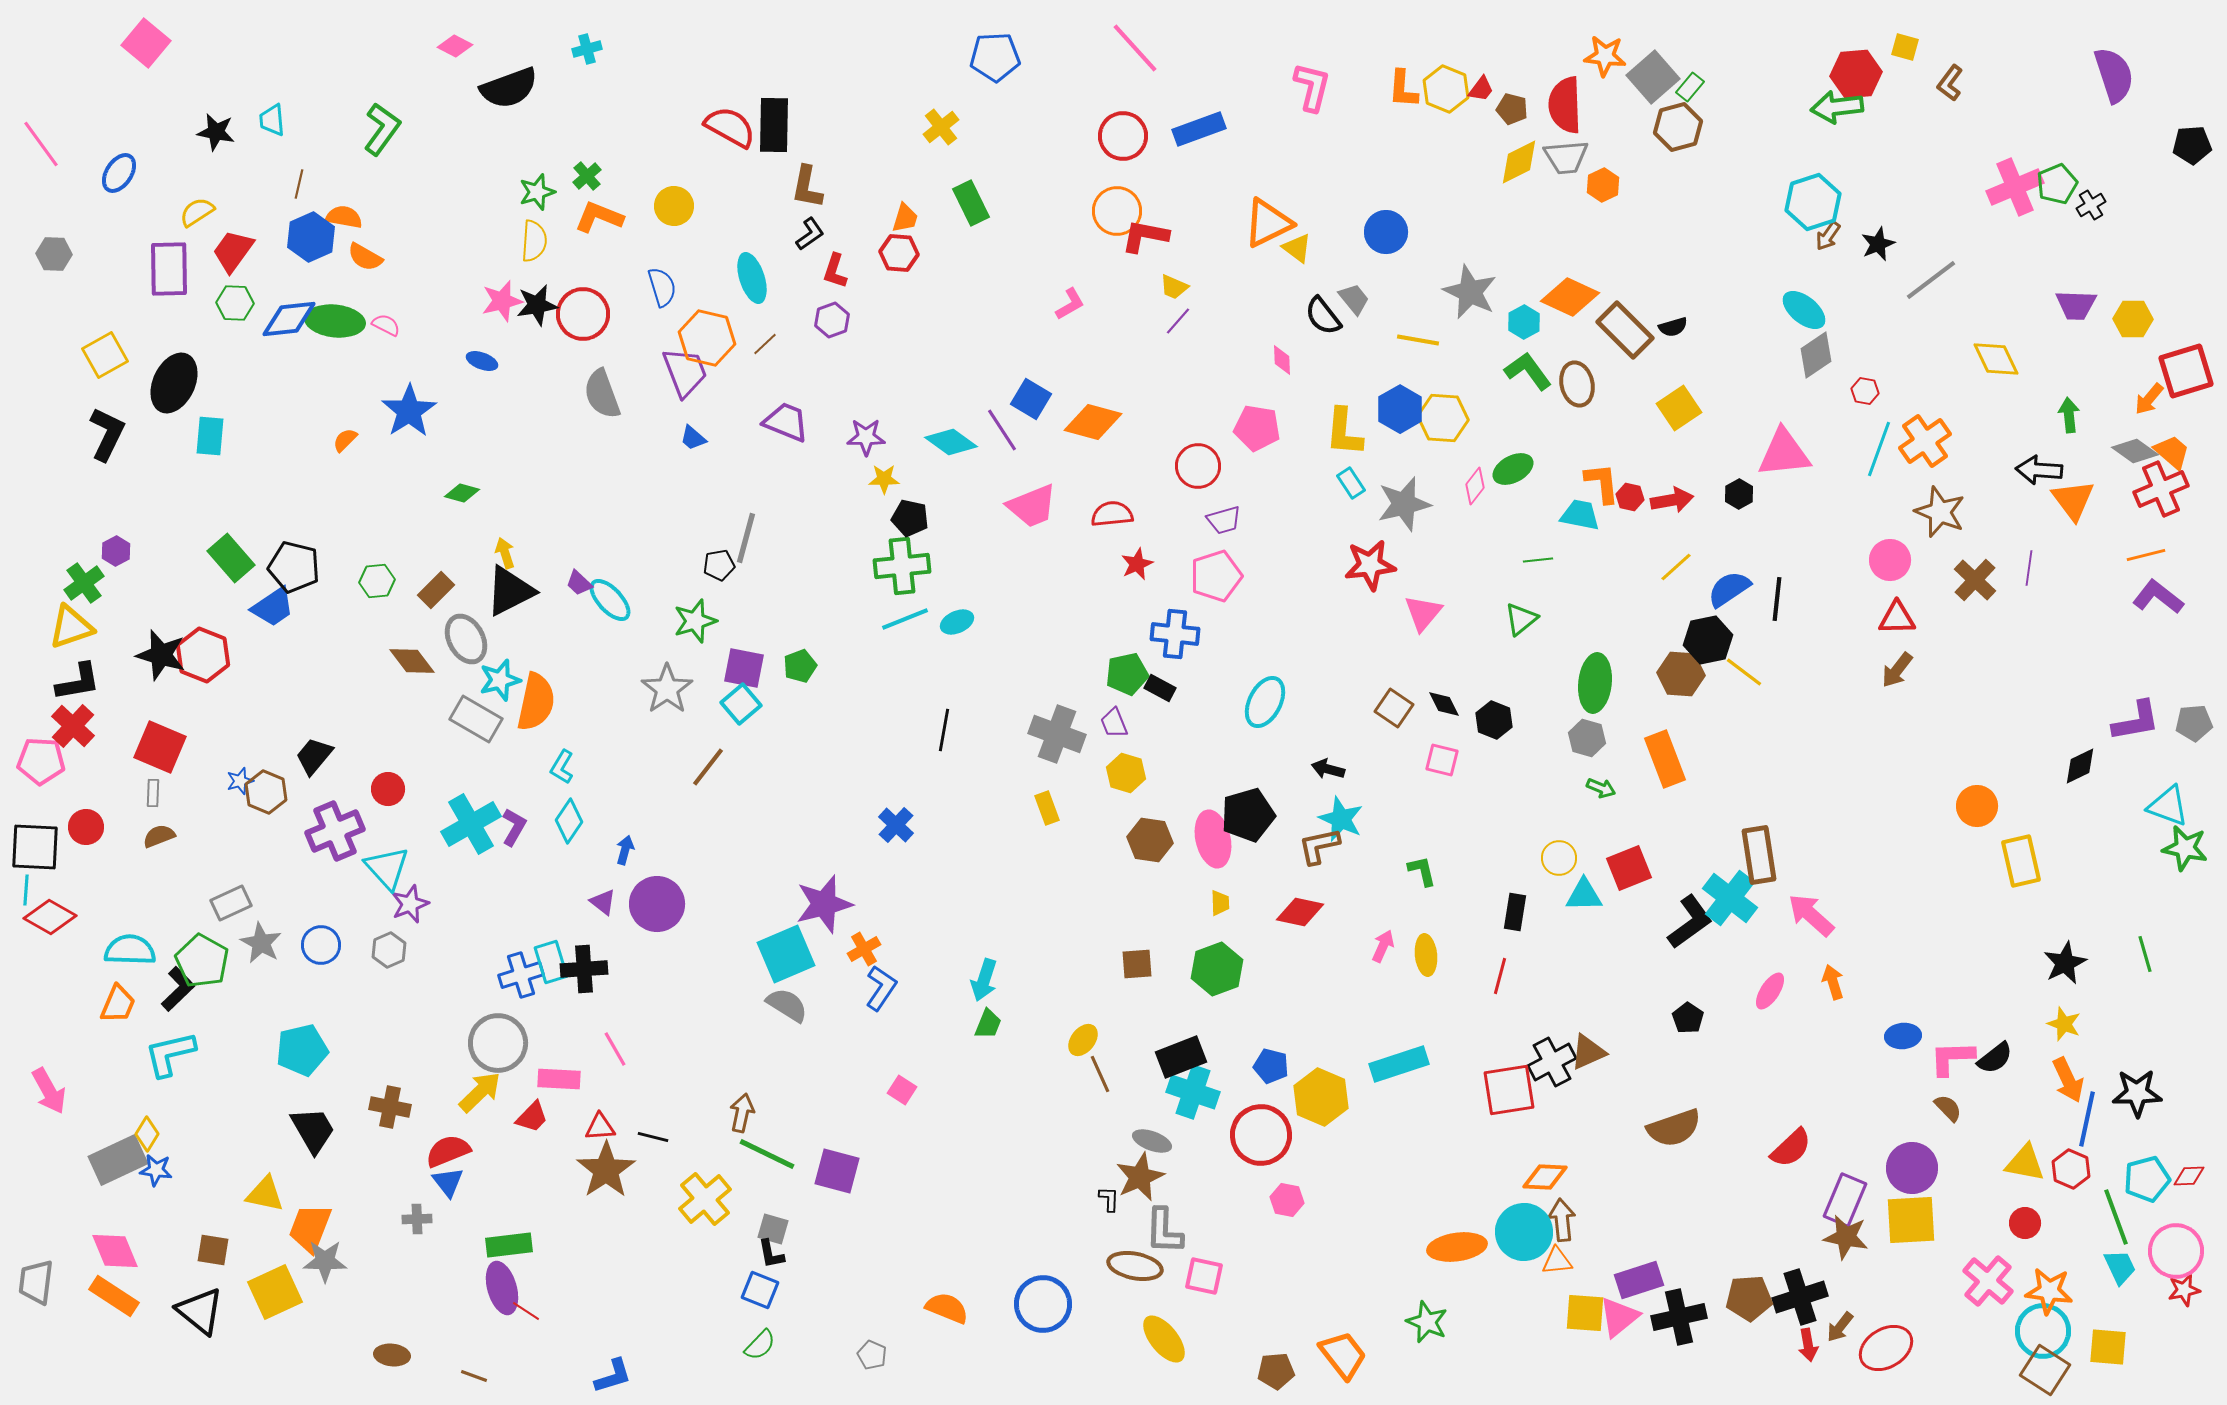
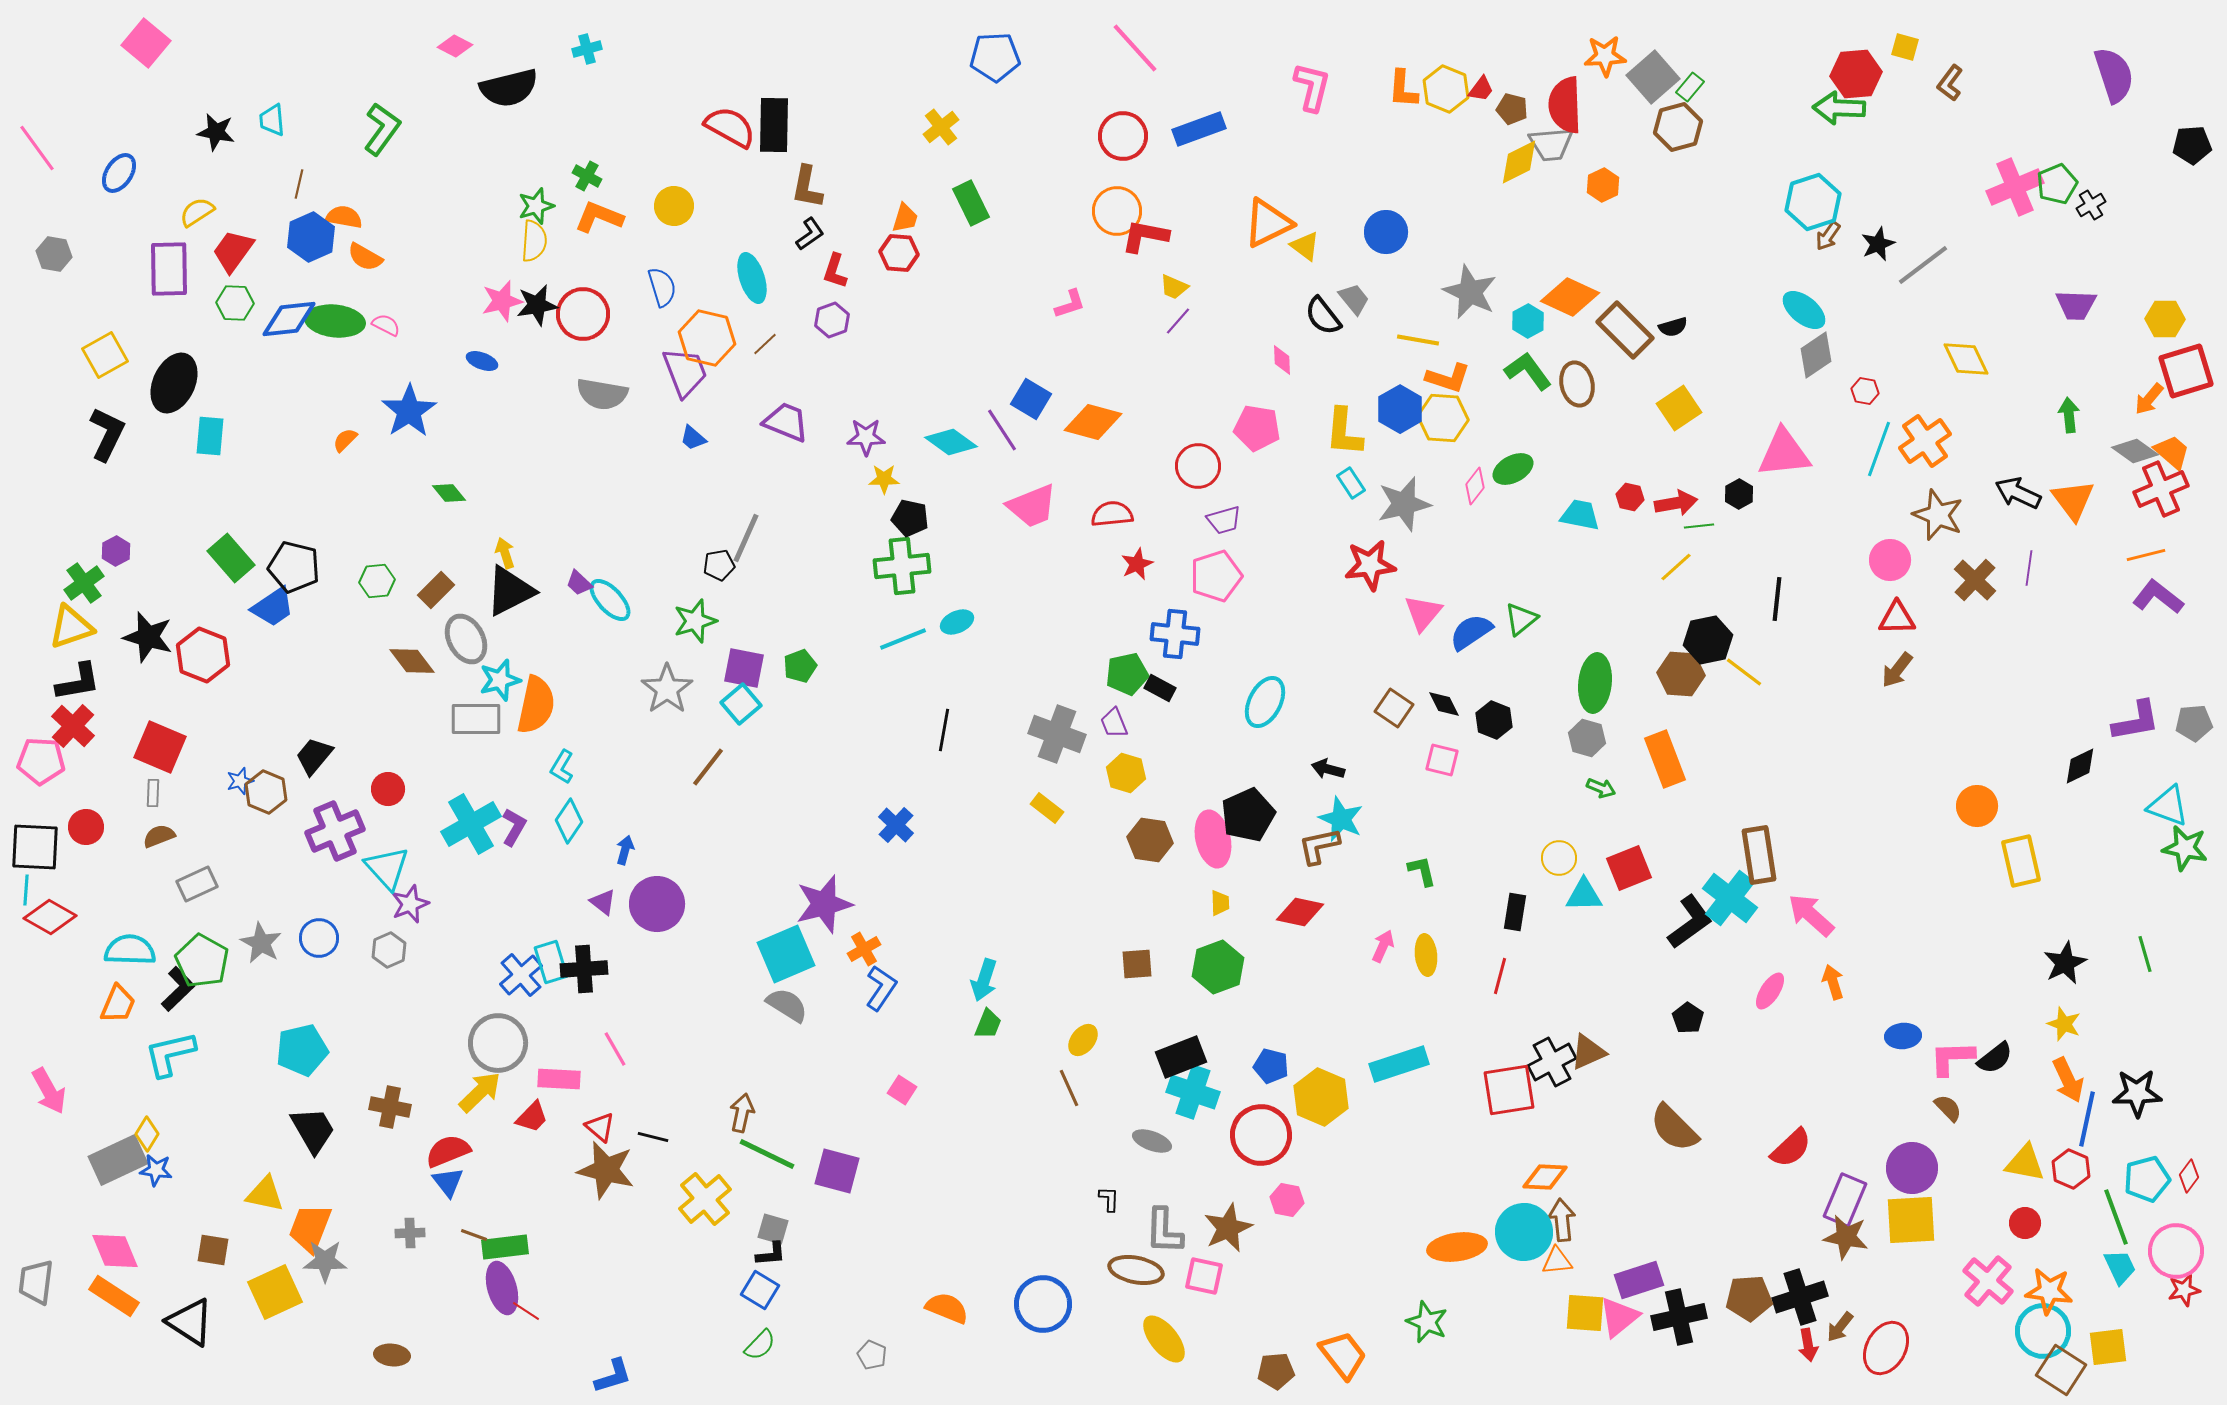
orange star at (1605, 56): rotated 9 degrees counterclockwise
black semicircle at (509, 88): rotated 6 degrees clockwise
green arrow at (1837, 107): moved 2 px right, 1 px down; rotated 9 degrees clockwise
pink line at (41, 144): moved 4 px left, 4 px down
gray trapezoid at (1566, 157): moved 15 px left, 13 px up
green cross at (587, 176): rotated 20 degrees counterclockwise
green star at (537, 192): moved 1 px left, 14 px down
yellow triangle at (1297, 248): moved 8 px right, 2 px up
gray hexagon at (54, 254): rotated 8 degrees clockwise
gray line at (1931, 280): moved 8 px left, 15 px up
pink L-shape at (1070, 304): rotated 12 degrees clockwise
yellow hexagon at (2133, 319): moved 32 px right
cyan hexagon at (1524, 322): moved 4 px right, 1 px up
yellow diamond at (1996, 359): moved 30 px left
gray semicircle at (602, 394): rotated 60 degrees counterclockwise
black arrow at (2039, 470): moved 21 px left, 23 px down; rotated 21 degrees clockwise
orange L-shape at (1602, 483): moved 154 px left, 105 px up; rotated 114 degrees clockwise
green diamond at (462, 493): moved 13 px left; rotated 36 degrees clockwise
red arrow at (1672, 500): moved 4 px right, 3 px down
brown star at (1940, 512): moved 2 px left, 3 px down
gray line at (746, 538): rotated 9 degrees clockwise
green line at (1538, 560): moved 161 px right, 34 px up
blue semicircle at (1729, 589): moved 258 px left, 43 px down
cyan line at (905, 619): moved 2 px left, 20 px down
black star at (161, 655): moved 13 px left, 18 px up
orange semicircle at (536, 702): moved 3 px down
gray rectangle at (476, 719): rotated 30 degrees counterclockwise
yellow rectangle at (1047, 808): rotated 32 degrees counterclockwise
black pentagon at (1248, 815): rotated 8 degrees counterclockwise
gray rectangle at (231, 903): moved 34 px left, 19 px up
blue circle at (321, 945): moved 2 px left, 7 px up
green hexagon at (1217, 969): moved 1 px right, 2 px up
blue cross at (521, 975): rotated 24 degrees counterclockwise
brown line at (1100, 1074): moved 31 px left, 14 px down
red triangle at (600, 1127): rotated 44 degrees clockwise
brown semicircle at (1674, 1128): rotated 64 degrees clockwise
brown star at (606, 1170): rotated 24 degrees counterclockwise
red diamond at (2189, 1176): rotated 52 degrees counterclockwise
brown star at (1140, 1177): moved 88 px right, 51 px down
gray cross at (417, 1219): moved 7 px left, 14 px down
green rectangle at (509, 1245): moved 4 px left, 2 px down
black L-shape at (771, 1254): rotated 84 degrees counterclockwise
brown ellipse at (1135, 1266): moved 1 px right, 4 px down
blue square at (760, 1290): rotated 9 degrees clockwise
black triangle at (200, 1311): moved 10 px left, 11 px down; rotated 6 degrees counterclockwise
yellow square at (2108, 1347): rotated 12 degrees counterclockwise
red ellipse at (1886, 1348): rotated 30 degrees counterclockwise
brown square at (2045, 1370): moved 16 px right
brown line at (474, 1376): moved 141 px up
